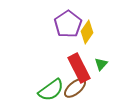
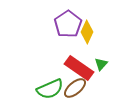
yellow diamond: rotated 10 degrees counterclockwise
red rectangle: rotated 28 degrees counterclockwise
green semicircle: moved 1 px left, 1 px up; rotated 12 degrees clockwise
